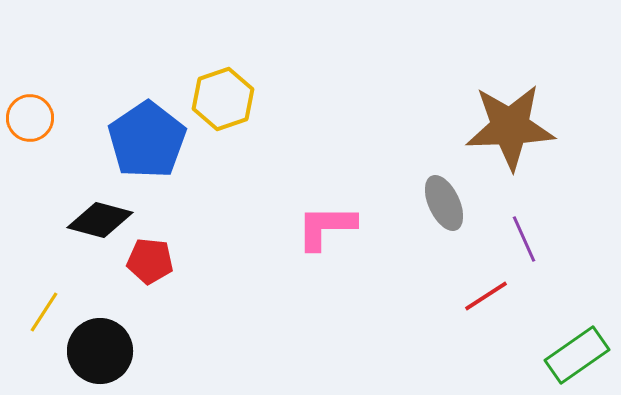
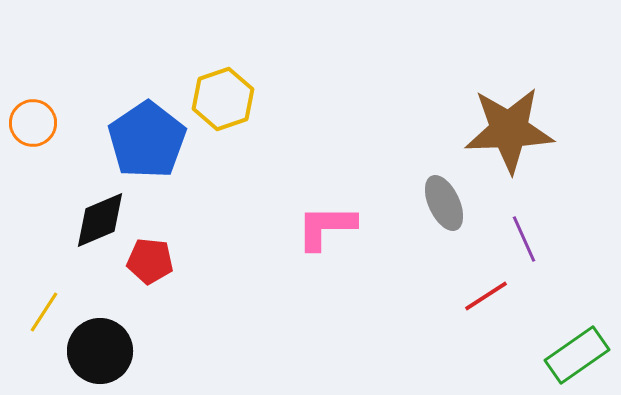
orange circle: moved 3 px right, 5 px down
brown star: moved 1 px left, 3 px down
black diamond: rotated 38 degrees counterclockwise
